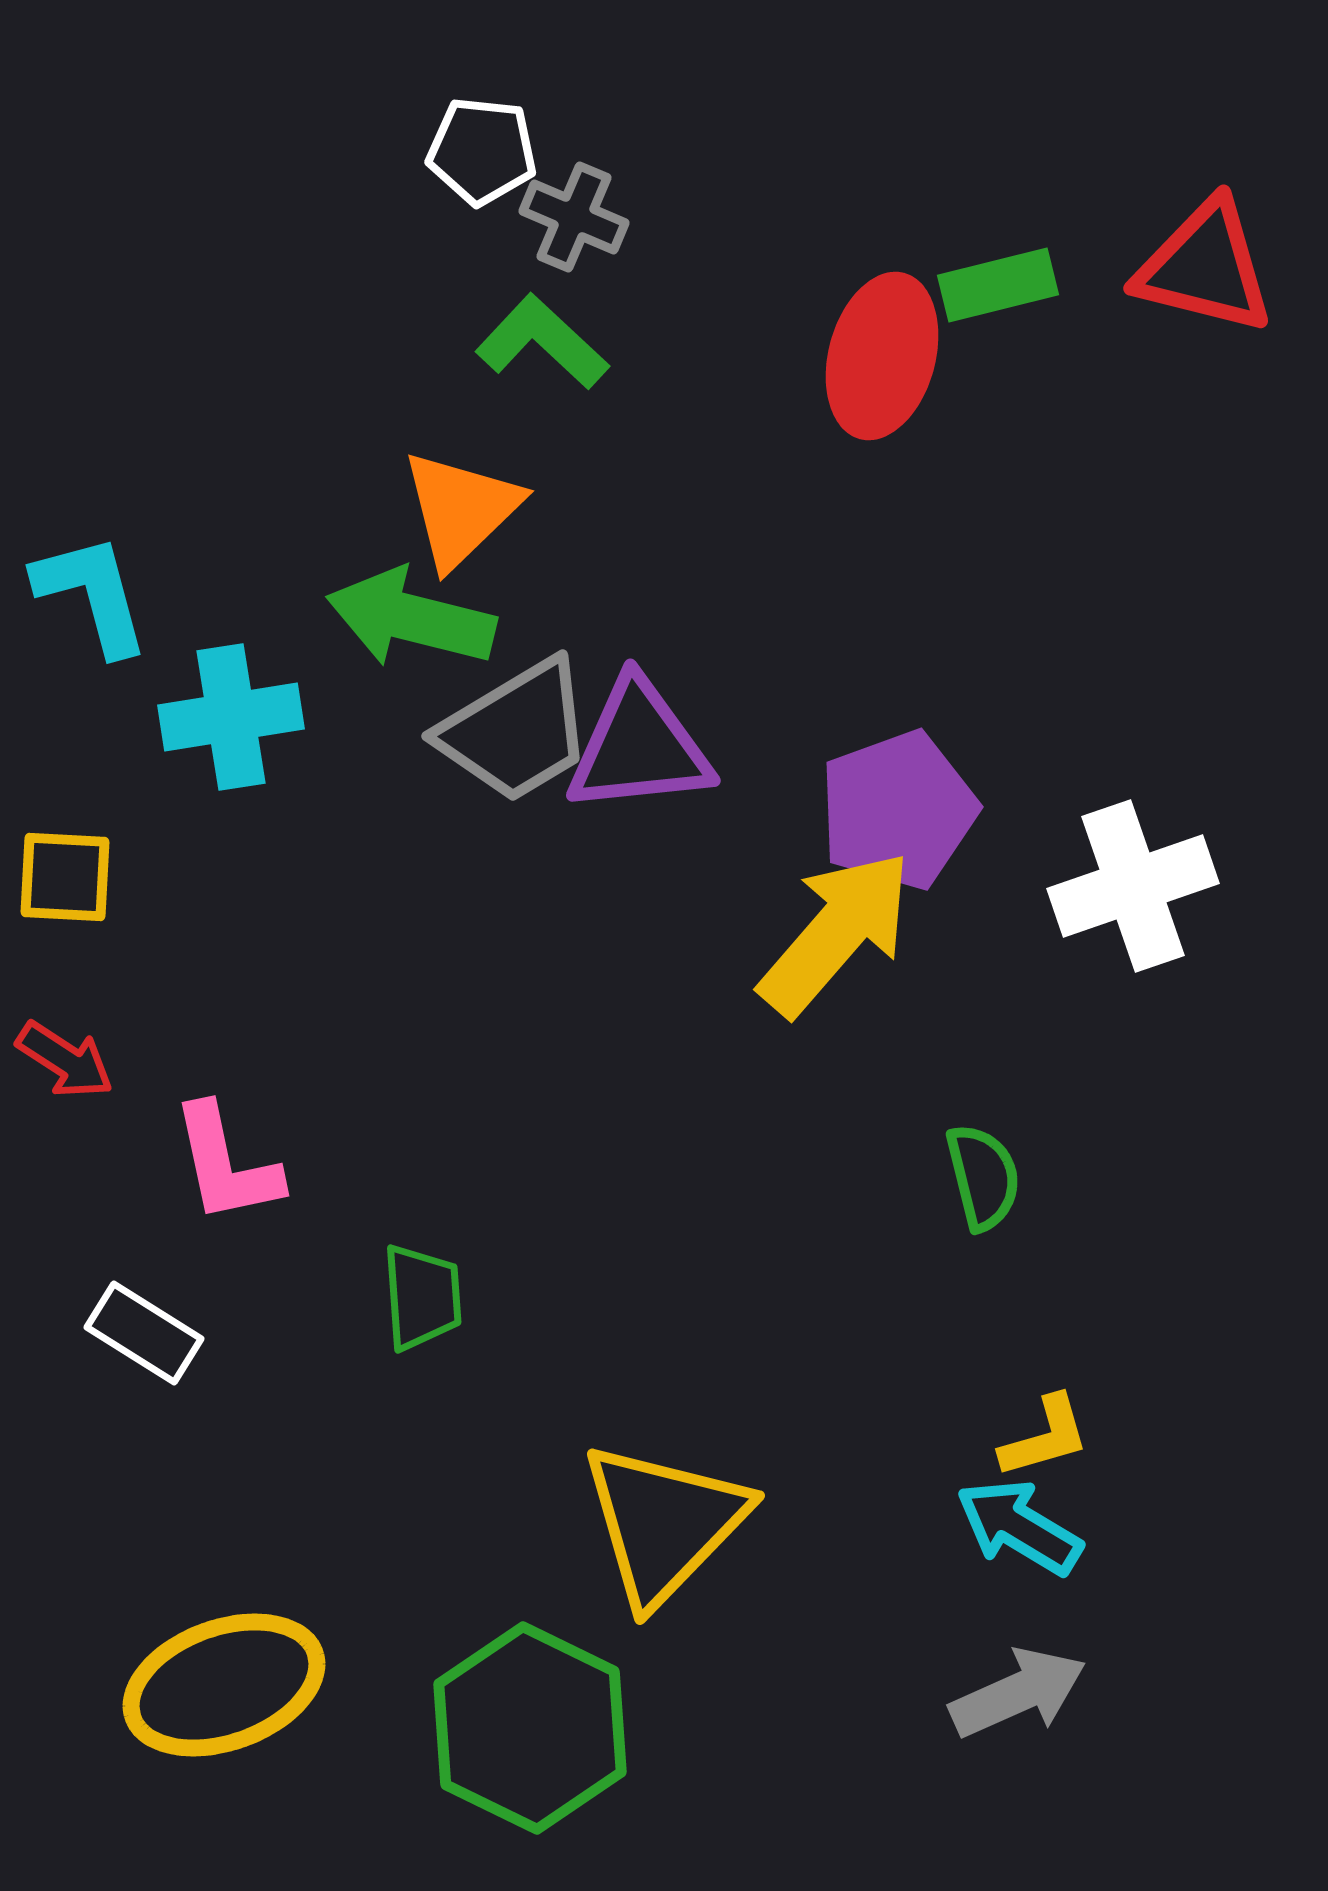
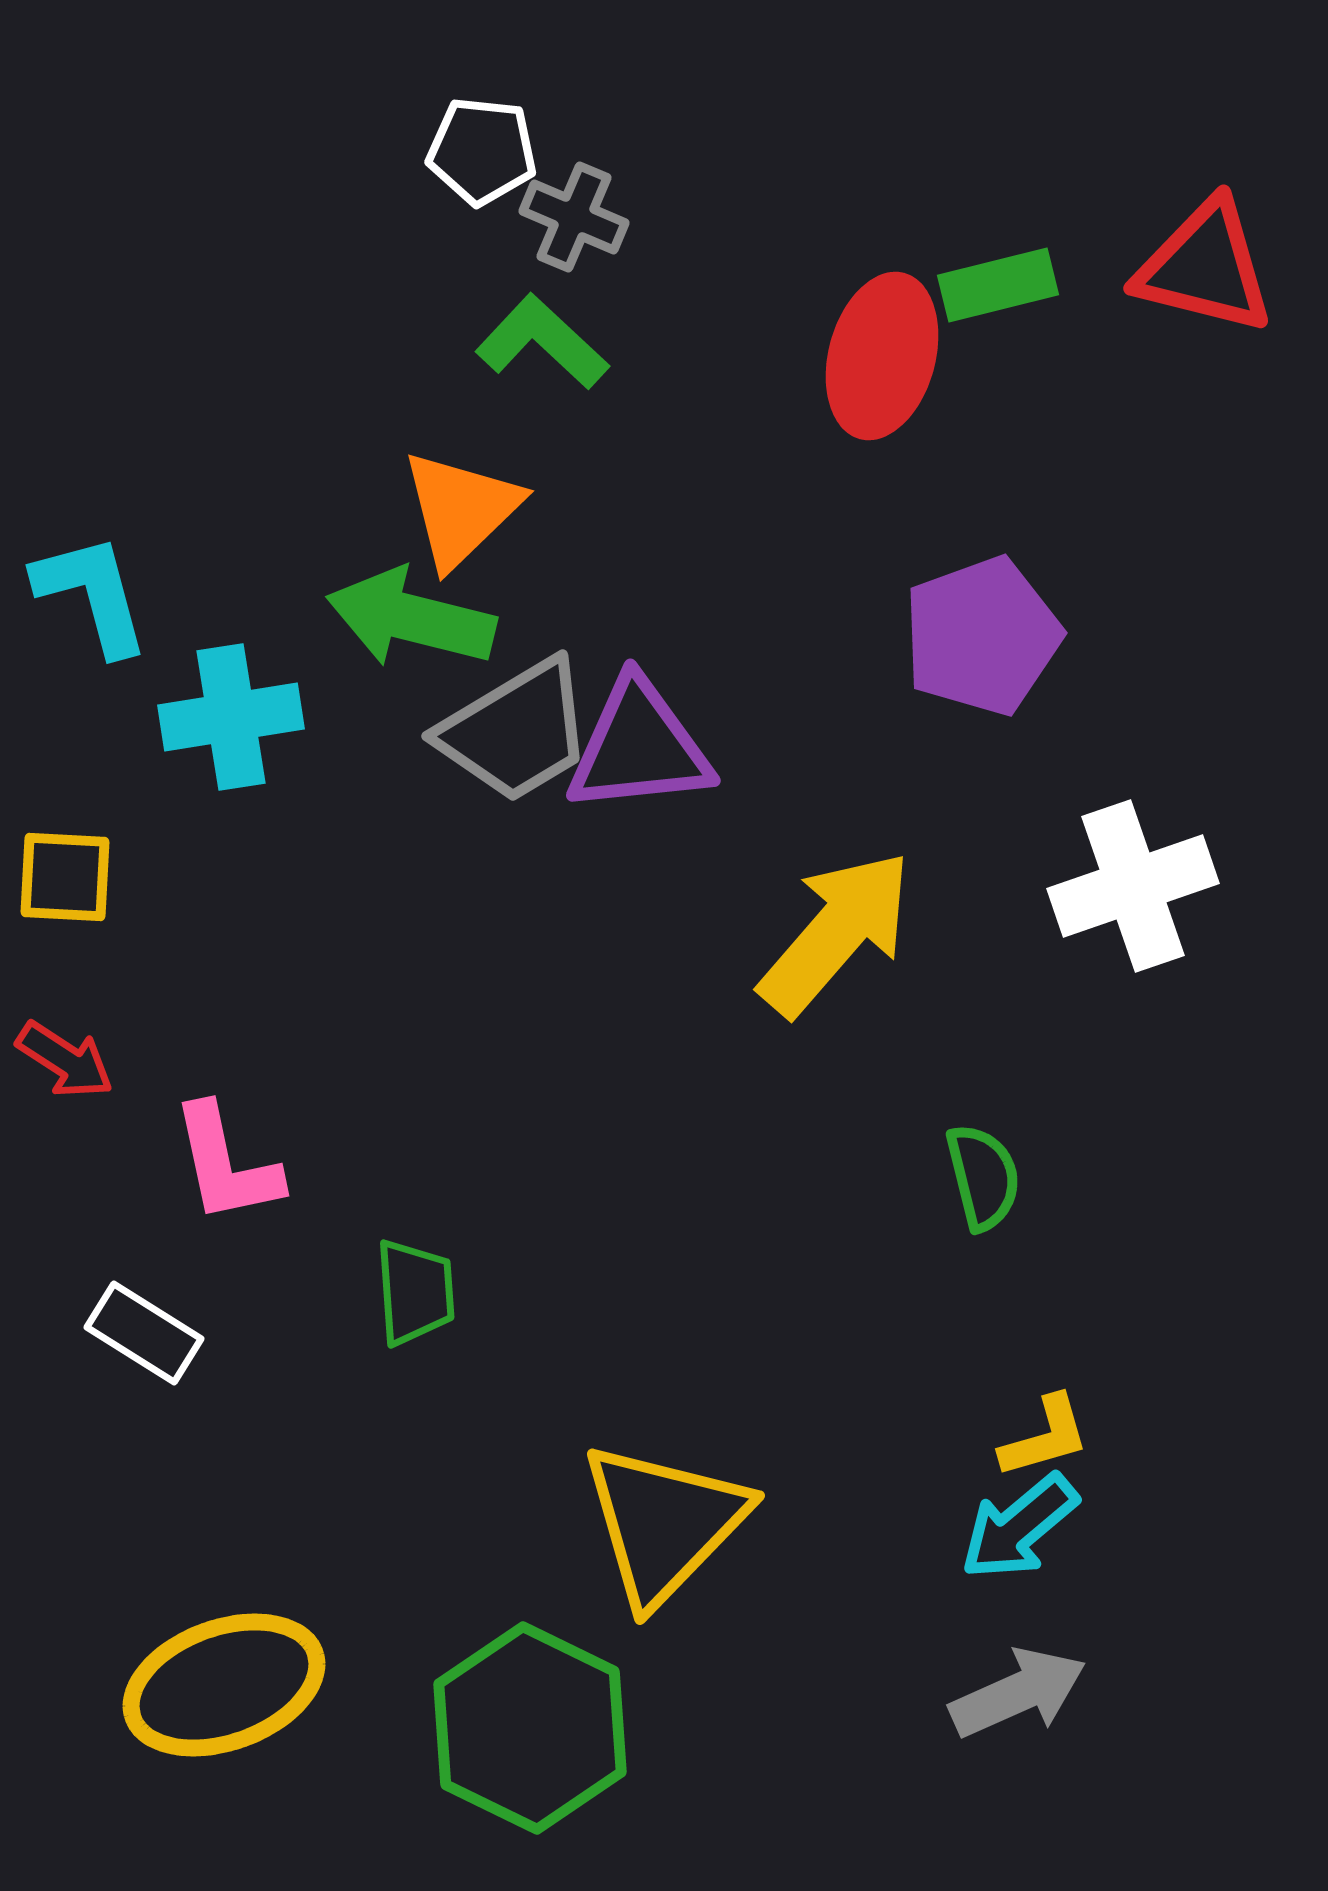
purple pentagon: moved 84 px right, 174 px up
green trapezoid: moved 7 px left, 5 px up
cyan arrow: rotated 71 degrees counterclockwise
